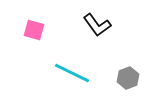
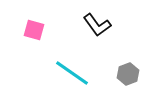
cyan line: rotated 9 degrees clockwise
gray hexagon: moved 4 px up
